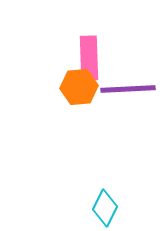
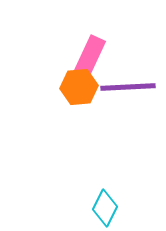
pink rectangle: rotated 27 degrees clockwise
purple line: moved 2 px up
